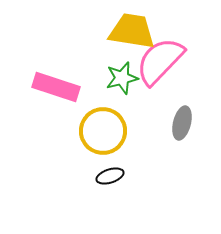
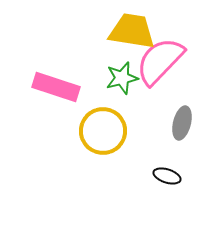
black ellipse: moved 57 px right; rotated 36 degrees clockwise
